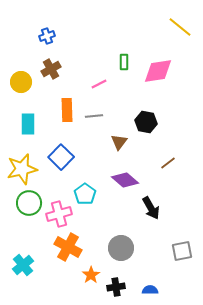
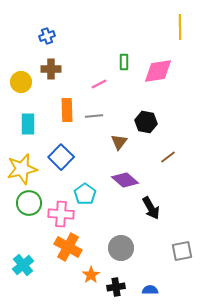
yellow line: rotated 50 degrees clockwise
brown cross: rotated 30 degrees clockwise
brown line: moved 6 px up
pink cross: moved 2 px right; rotated 20 degrees clockwise
